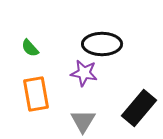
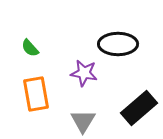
black ellipse: moved 16 px right
black rectangle: rotated 9 degrees clockwise
